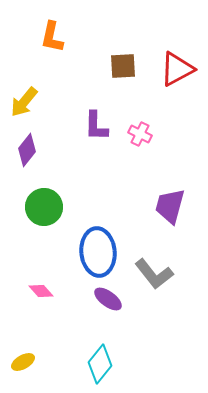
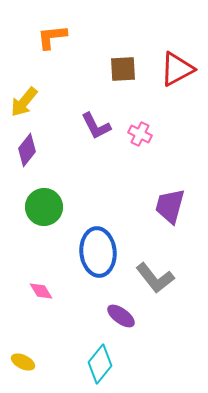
orange L-shape: rotated 72 degrees clockwise
brown square: moved 3 px down
purple L-shape: rotated 28 degrees counterclockwise
gray L-shape: moved 1 px right, 4 px down
pink diamond: rotated 10 degrees clockwise
purple ellipse: moved 13 px right, 17 px down
yellow ellipse: rotated 55 degrees clockwise
